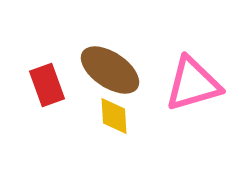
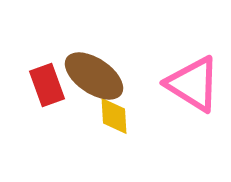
brown ellipse: moved 16 px left, 6 px down
pink triangle: rotated 48 degrees clockwise
